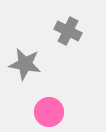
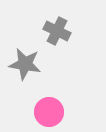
gray cross: moved 11 px left
